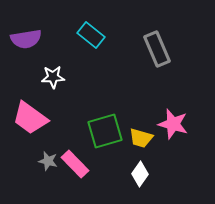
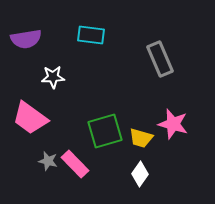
cyan rectangle: rotated 32 degrees counterclockwise
gray rectangle: moved 3 px right, 10 px down
